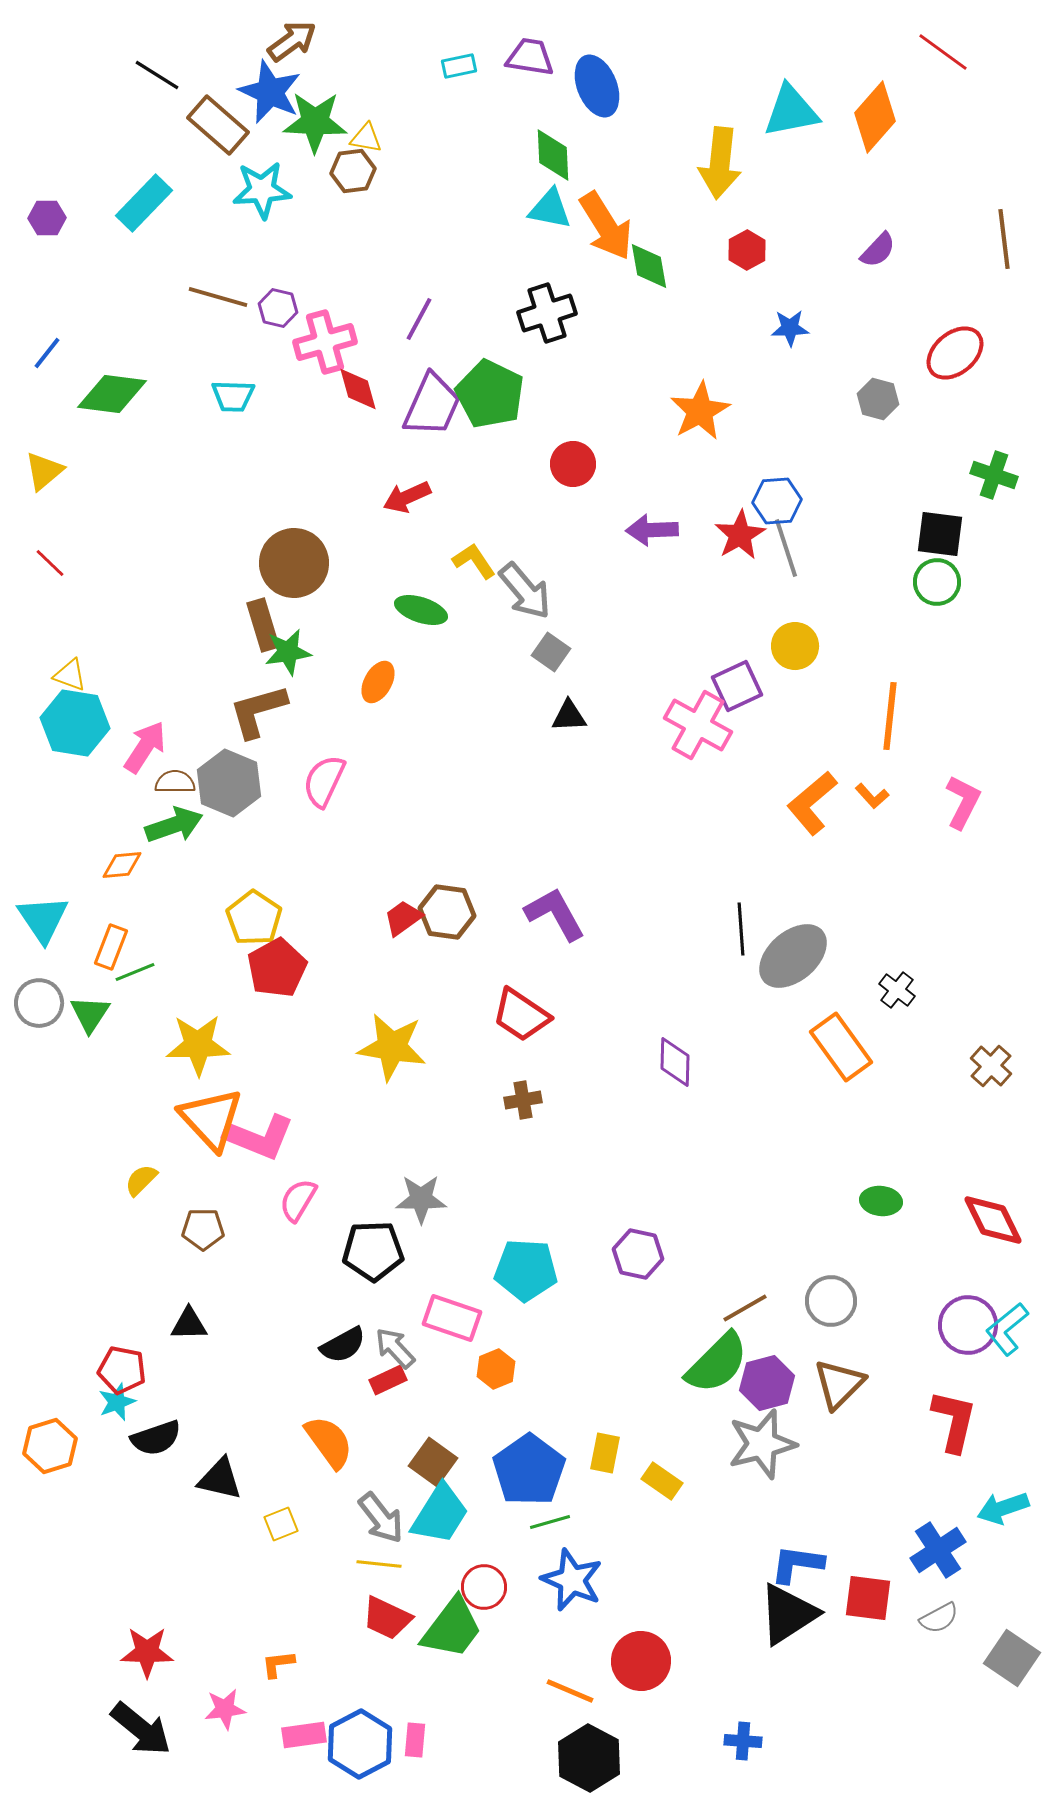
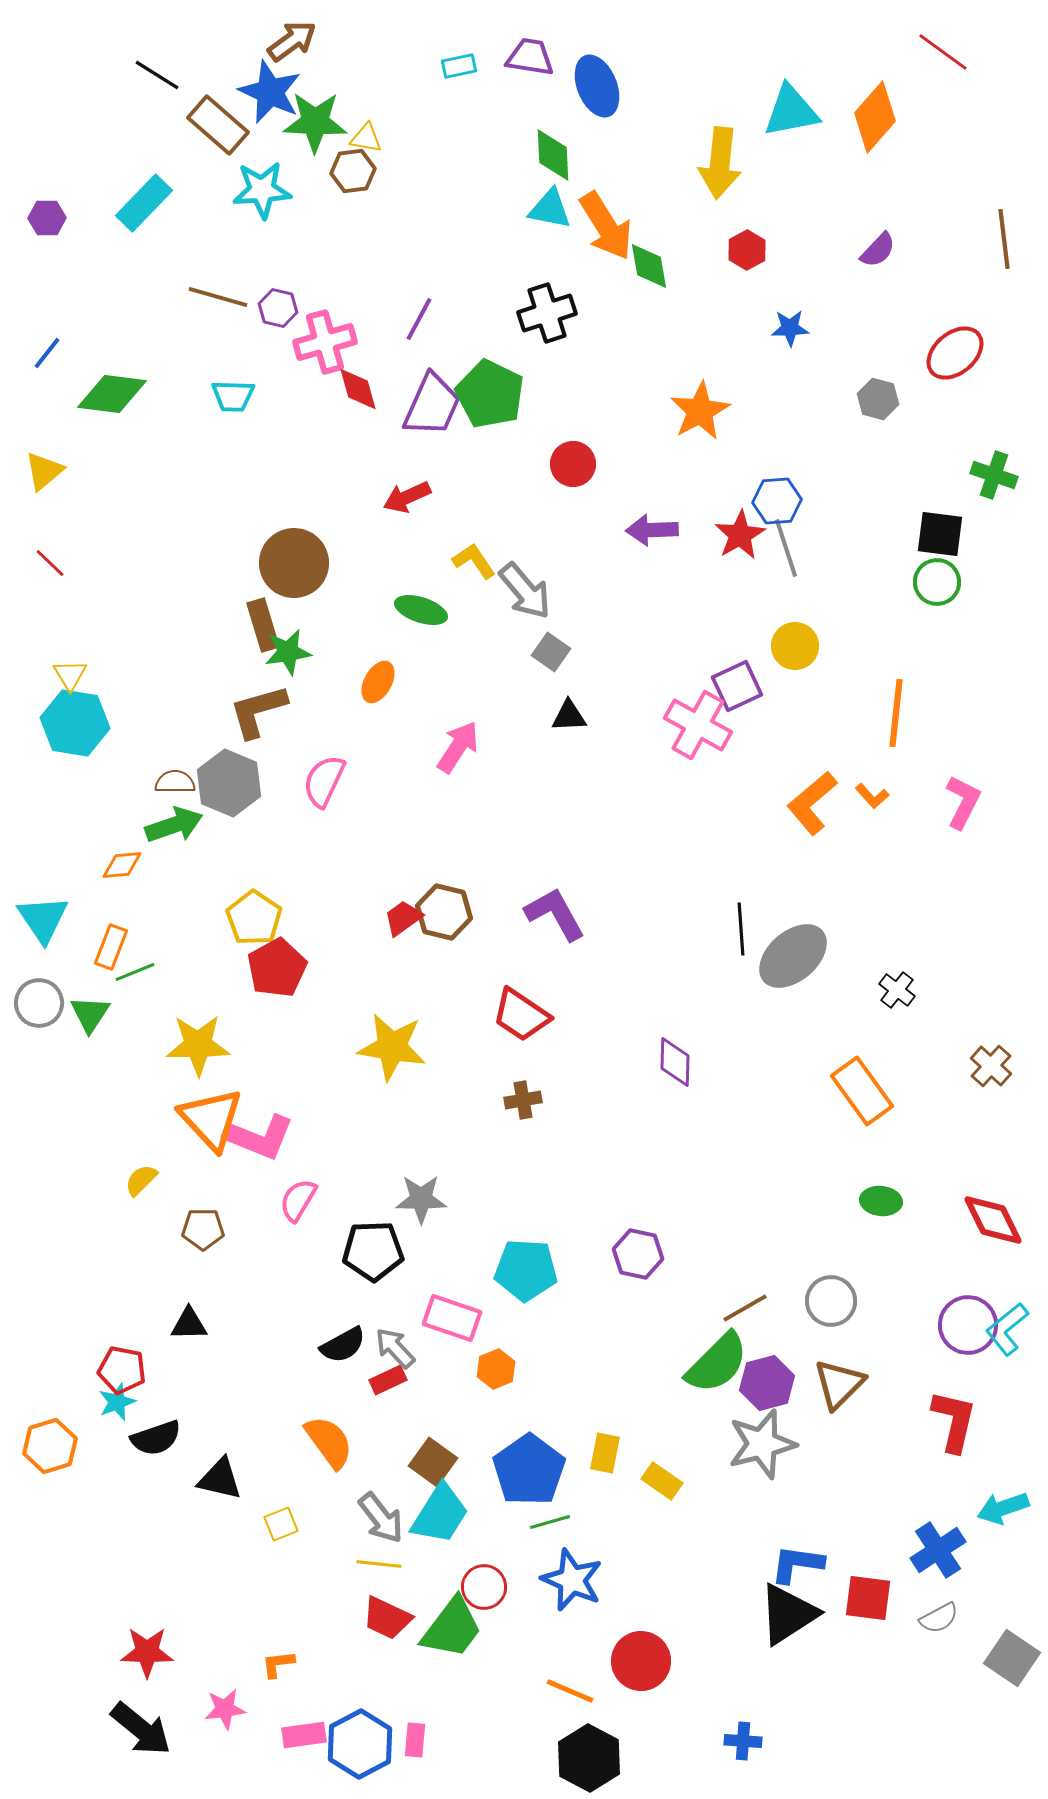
yellow triangle at (70, 675): rotated 39 degrees clockwise
orange line at (890, 716): moved 6 px right, 3 px up
pink arrow at (145, 747): moved 313 px right
brown hexagon at (447, 912): moved 3 px left; rotated 6 degrees clockwise
orange rectangle at (841, 1047): moved 21 px right, 44 px down
